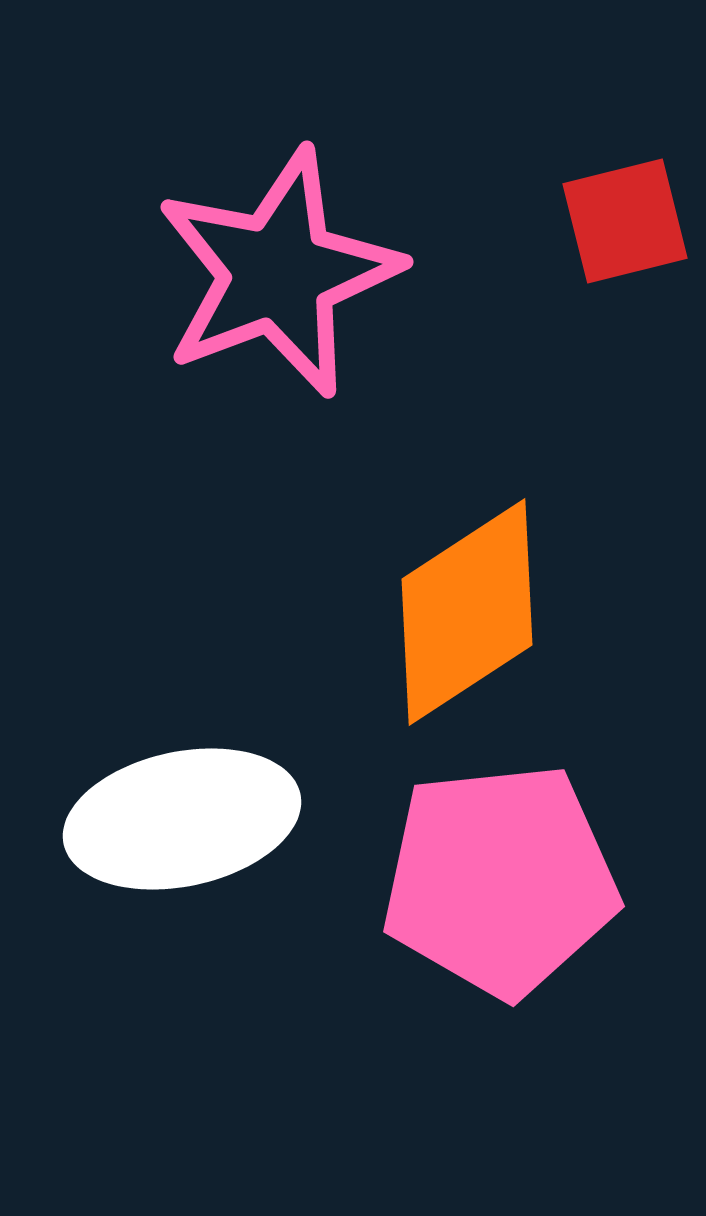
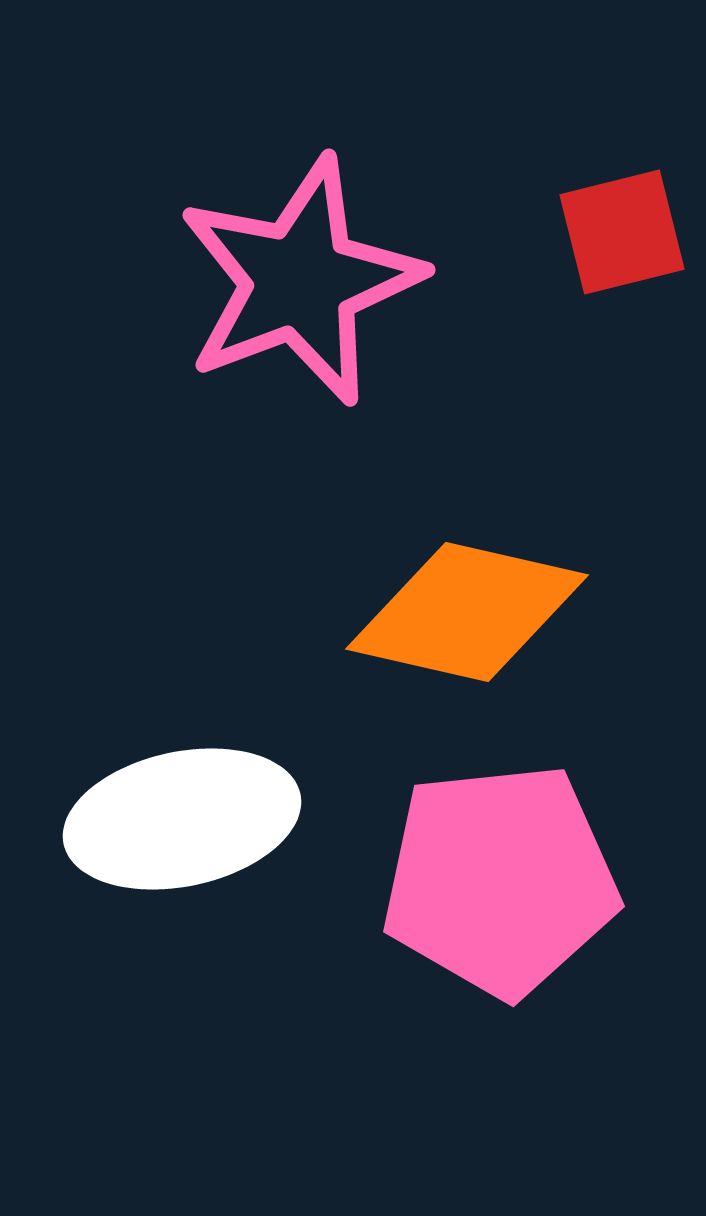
red square: moved 3 px left, 11 px down
pink star: moved 22 px right, 8 px down
orange diamond: rotated 46 degrees clockwise
